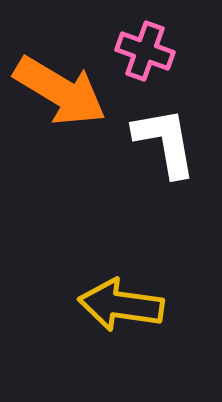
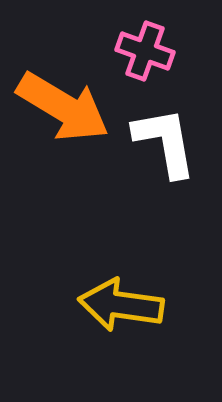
orange arrow: moved 3 px right, 16 px down
